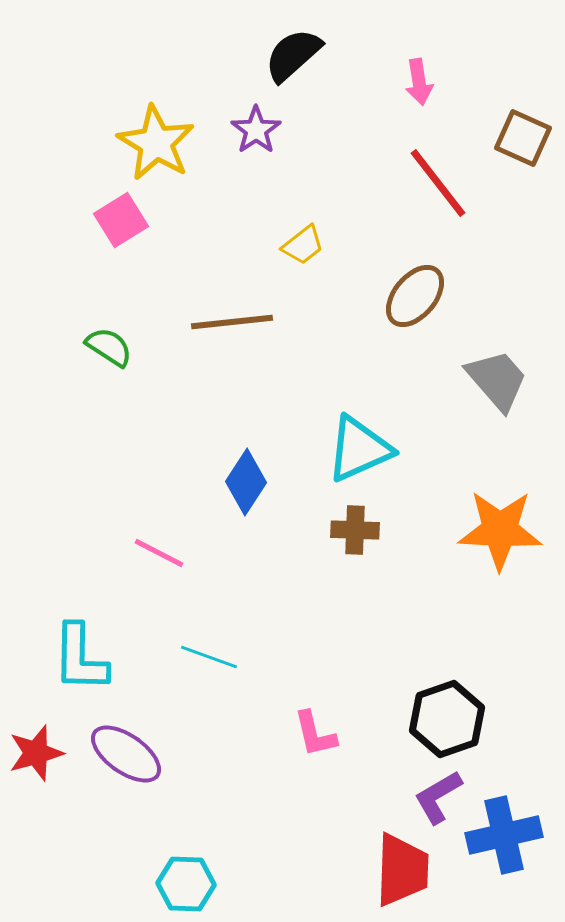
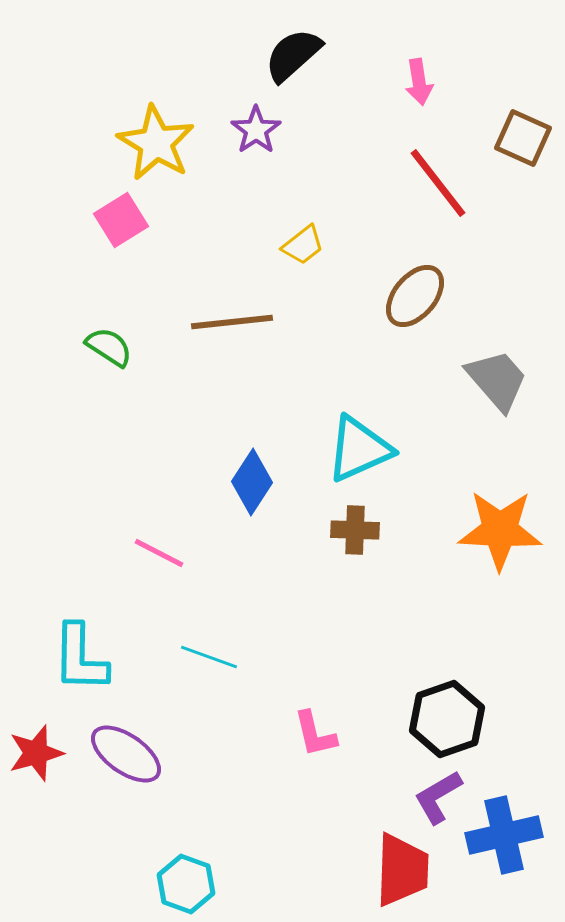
blue diamond: moved 6 px right
cyan hexagon: rotated 18 degrees clockwise
